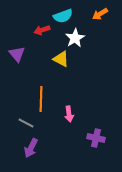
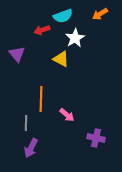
pink arrow: moved 2 px left, 1 px down; rotated 42 degrees counterclockwise
gray line: rotated 63 degrees clockwise
